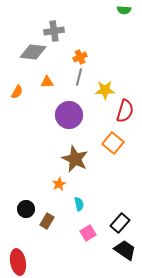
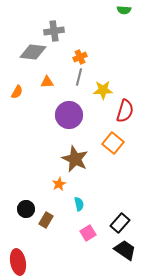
yellow star: moved 2 px left
brown rectangle: moved 1 px left, 1 px up
